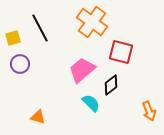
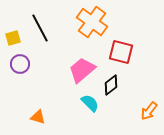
cyan semicircle: moved 1 px left
orange arrow: rotated 60 degrees clockwise
